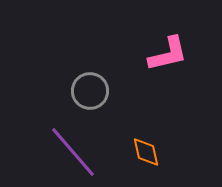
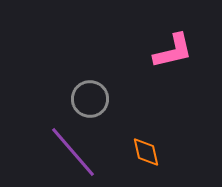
pink L-shape: moved 5 px right, 3 px up
gray circle: moved 8 px down
